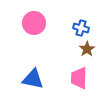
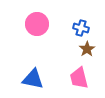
pink circle: moved 3 px right, 1 px down
pink trapezoid: rotated 15 degrees counterclockwise
